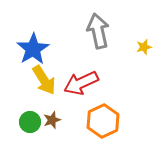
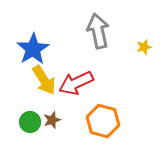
red arrow: moved 5 px left
orange hexagon: rotated 20 degrees counterclockwise
